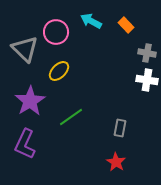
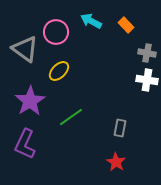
gray triangle: rotated 8 degrees counterclockwise
